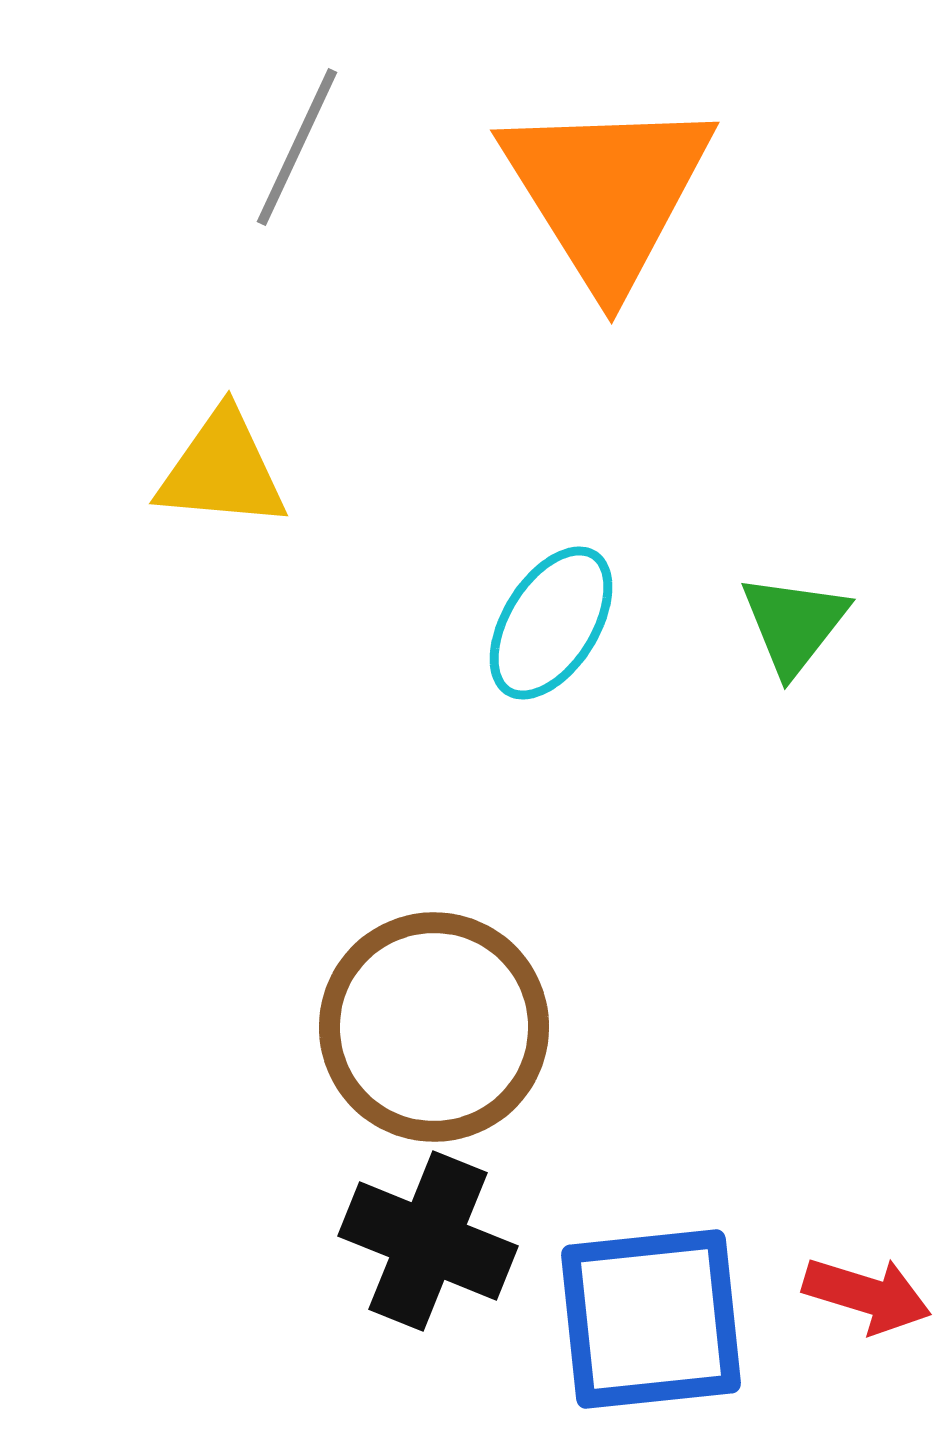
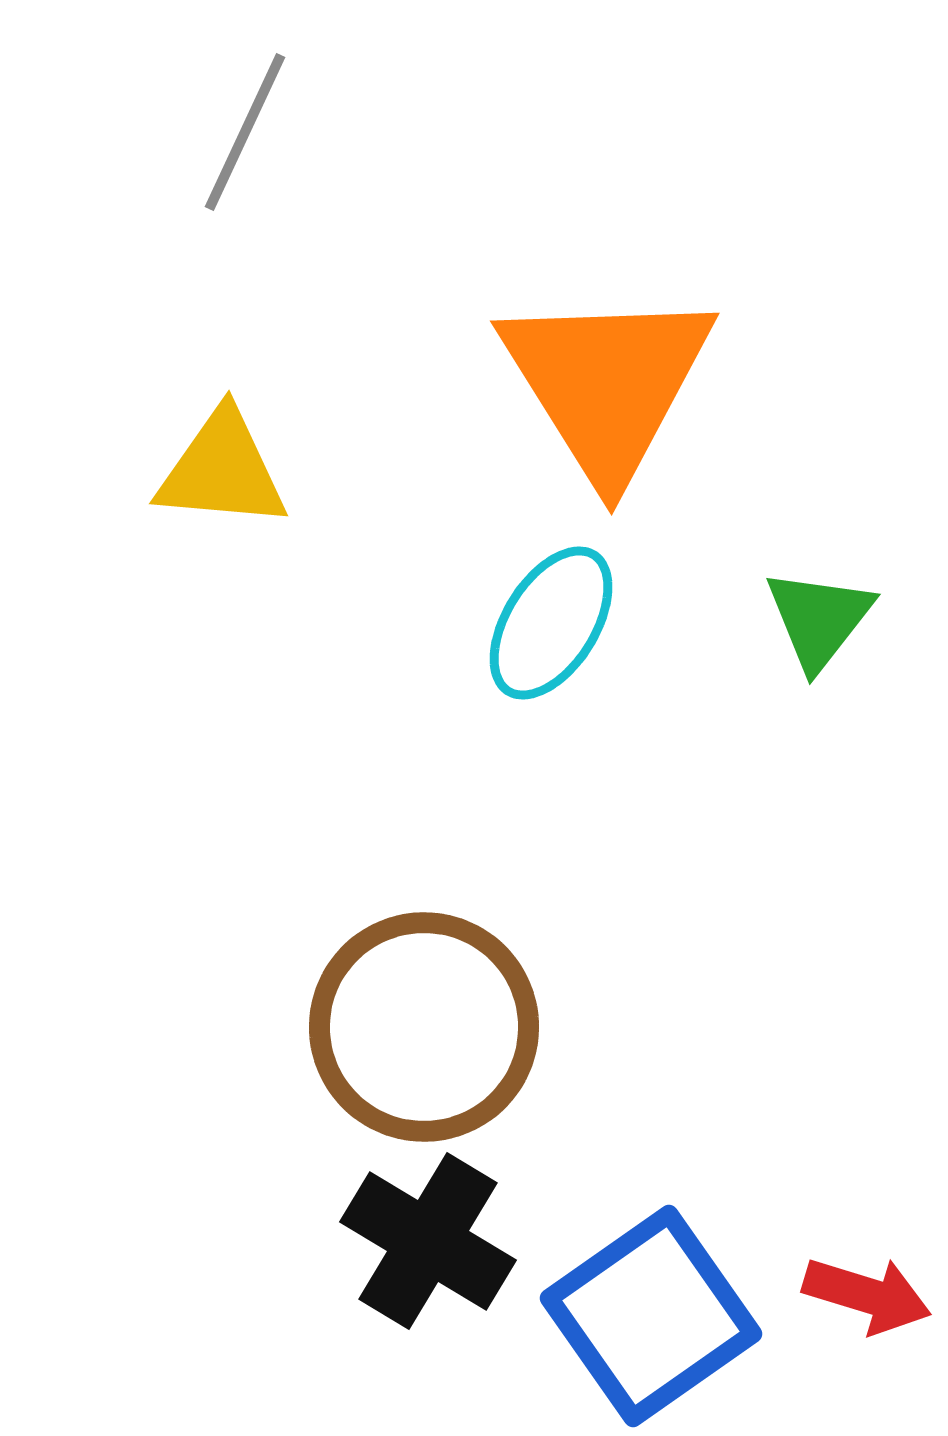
gray line: moved 52 px left, 15 px up
orange triangle: moved 191 px down
green triangle: moved 25 px right, 5 px up
brown circle: moved 10 px left
black cross: rotated 9 degrees clockwise
blue square: moved 3 px up; rotated 29 degrees counterclockwise
